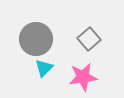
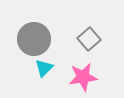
gray circle: moved 2 px left
